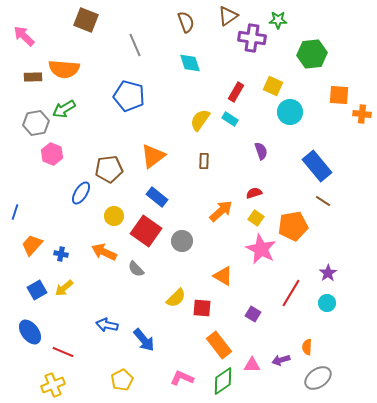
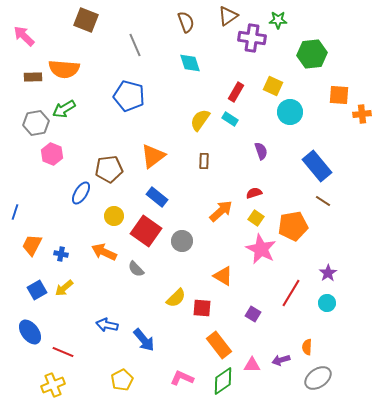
orange cross at (362, 114): rotated 12 degrees counterclockwise
orange trapezoid at (32, 245): rotated 15 degrees counterclockwise
